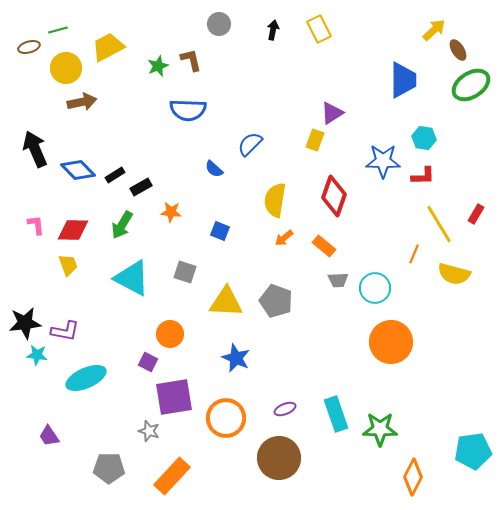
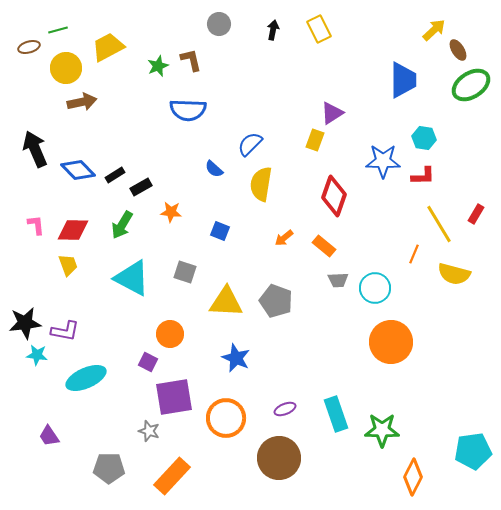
yellow semicircle at (275, 200): moved 14 px left, 16 px up
green star at (380, 429): moved 2 px right, 1 px down
